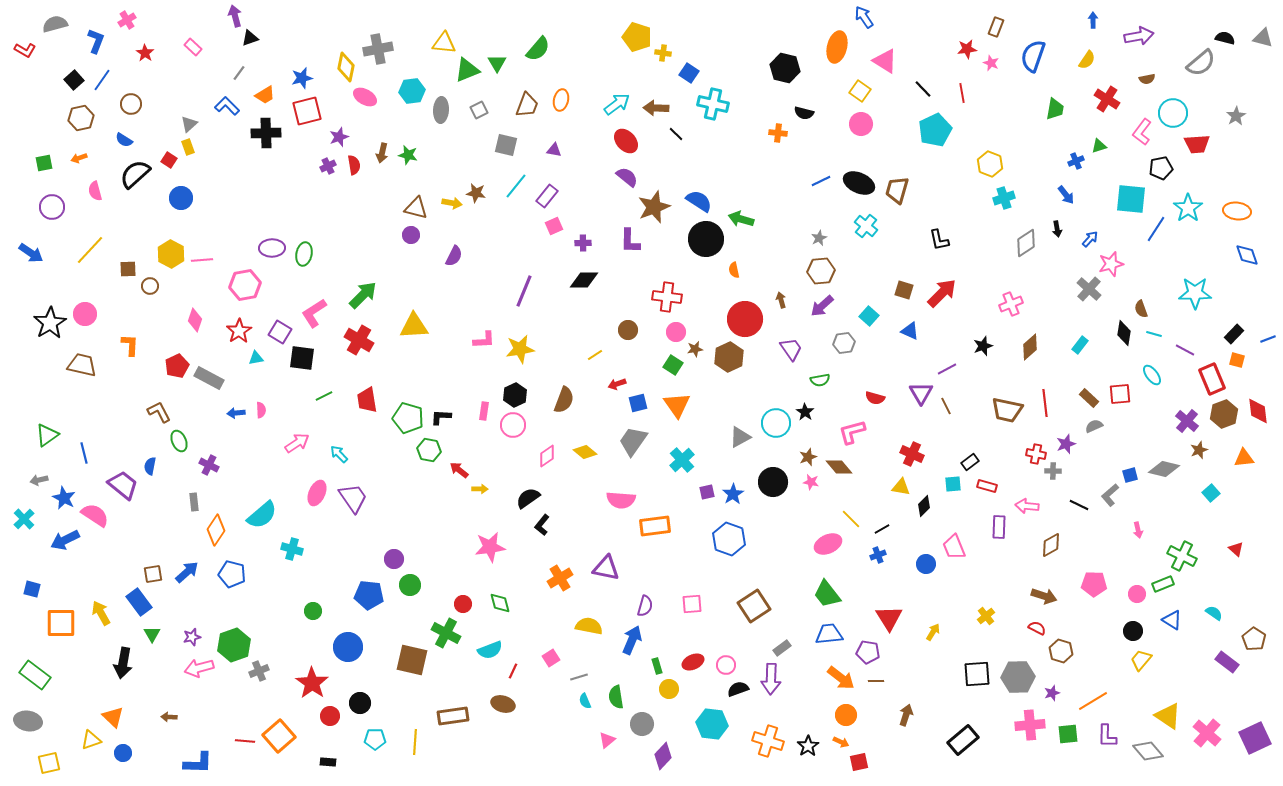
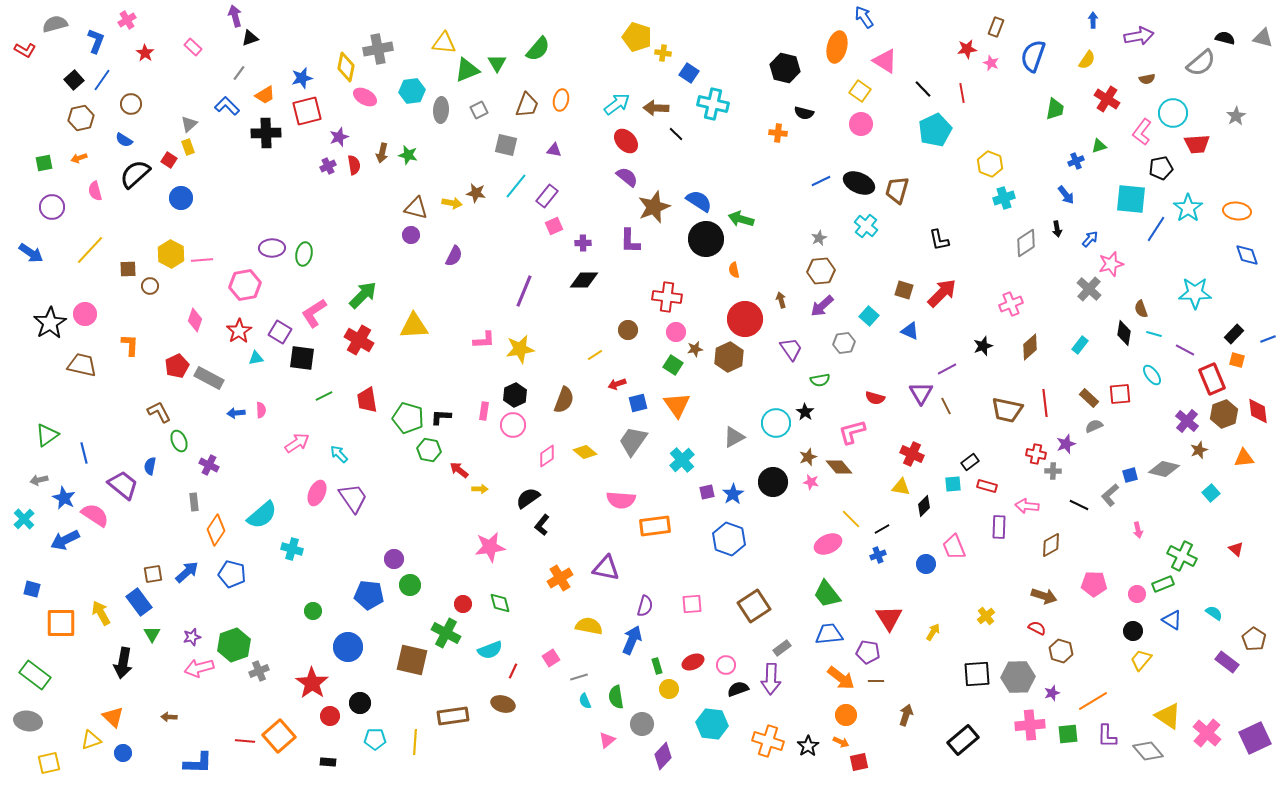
gray triangle at (740, 437): moved 6 px left
